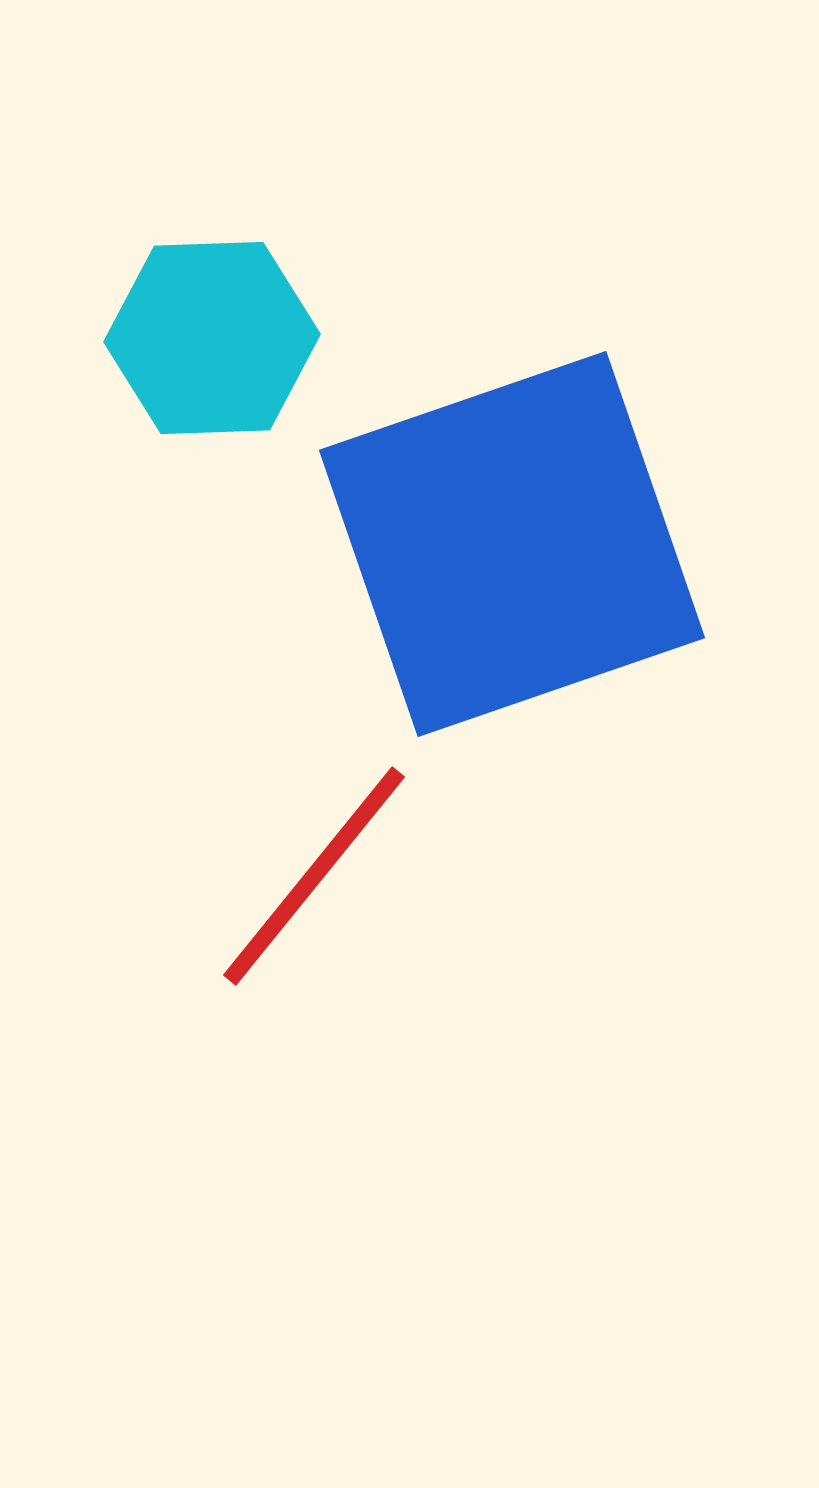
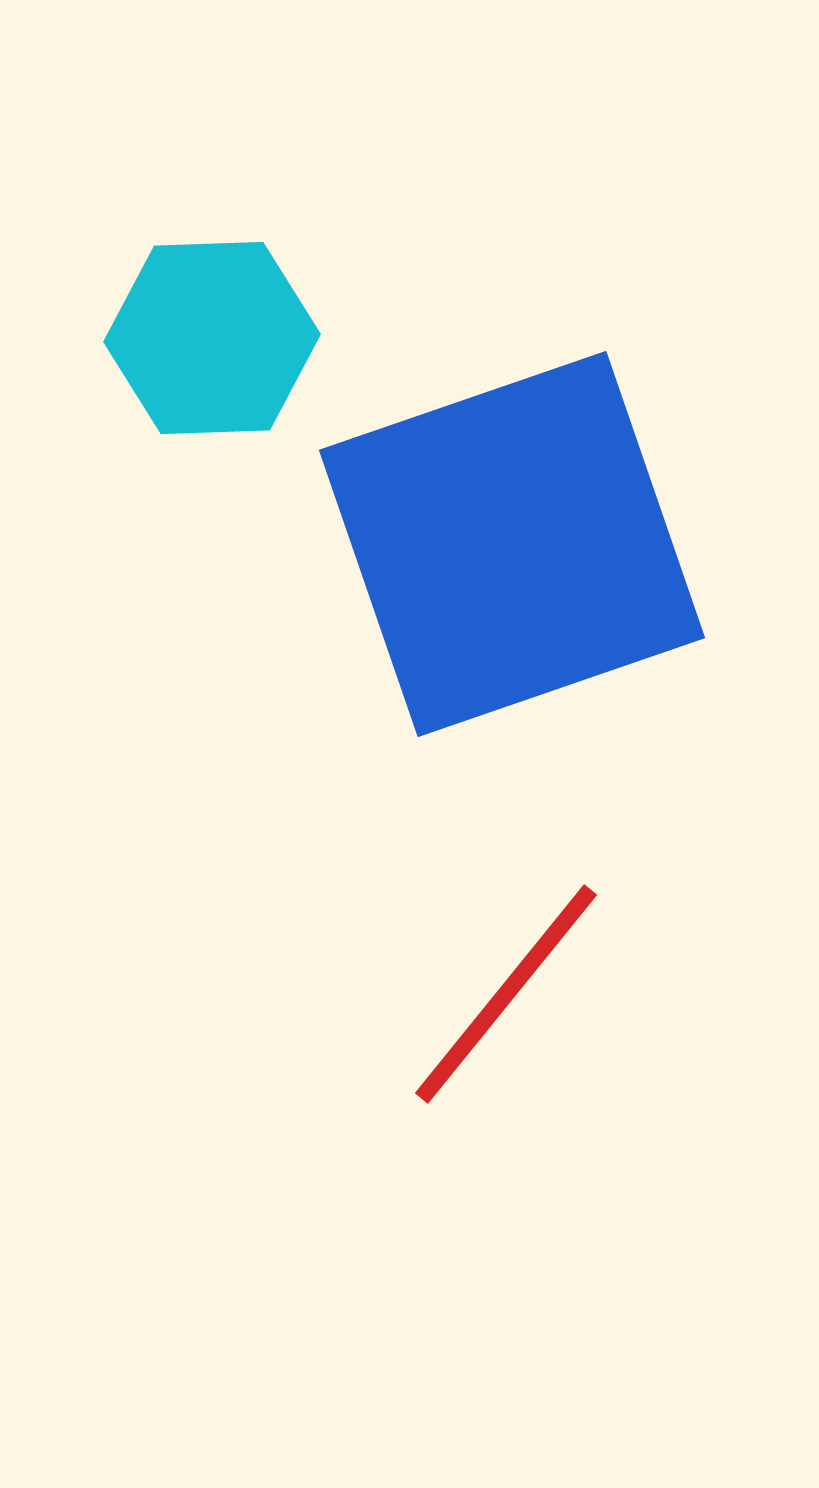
red line: moved 192 px right, 118 px down
